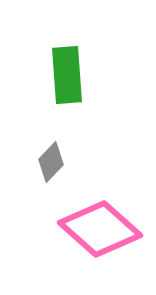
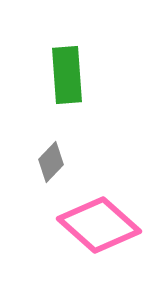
pink diamond: moved 1 px left, 4 px up
